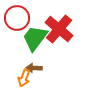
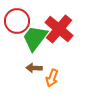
red circle: moved 3 px down
orange arrow: moved 28 px right
